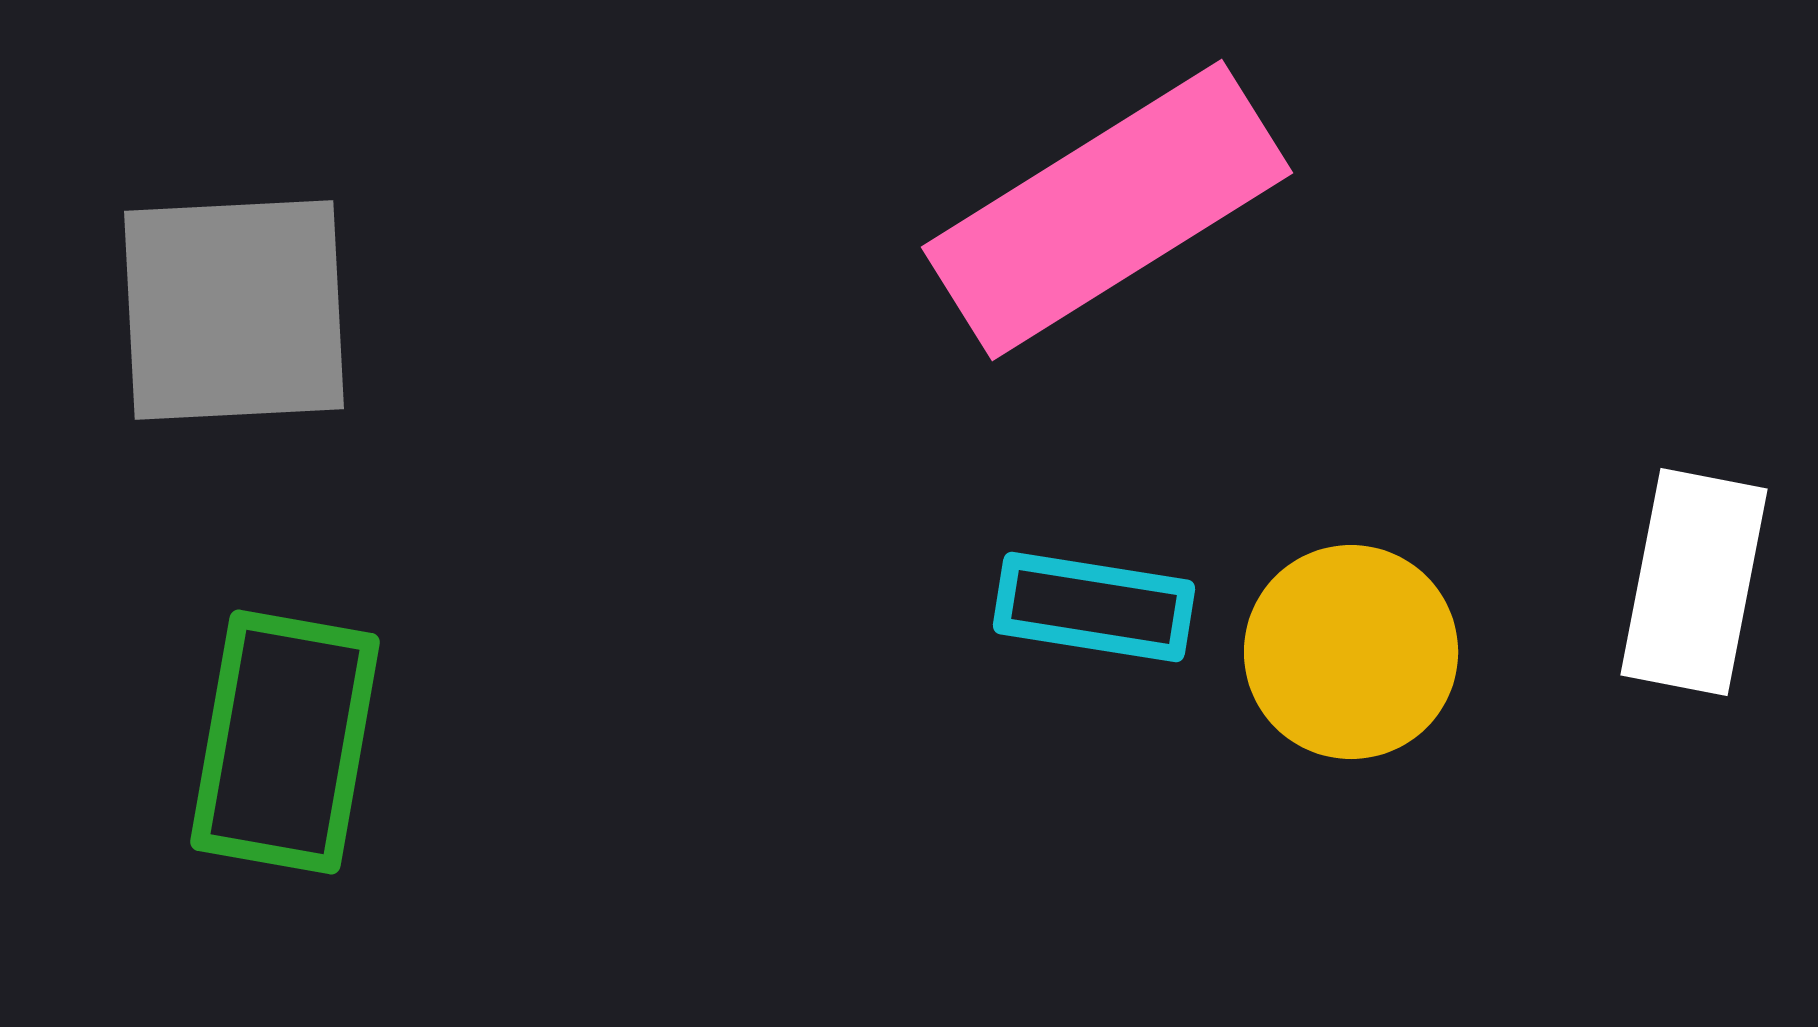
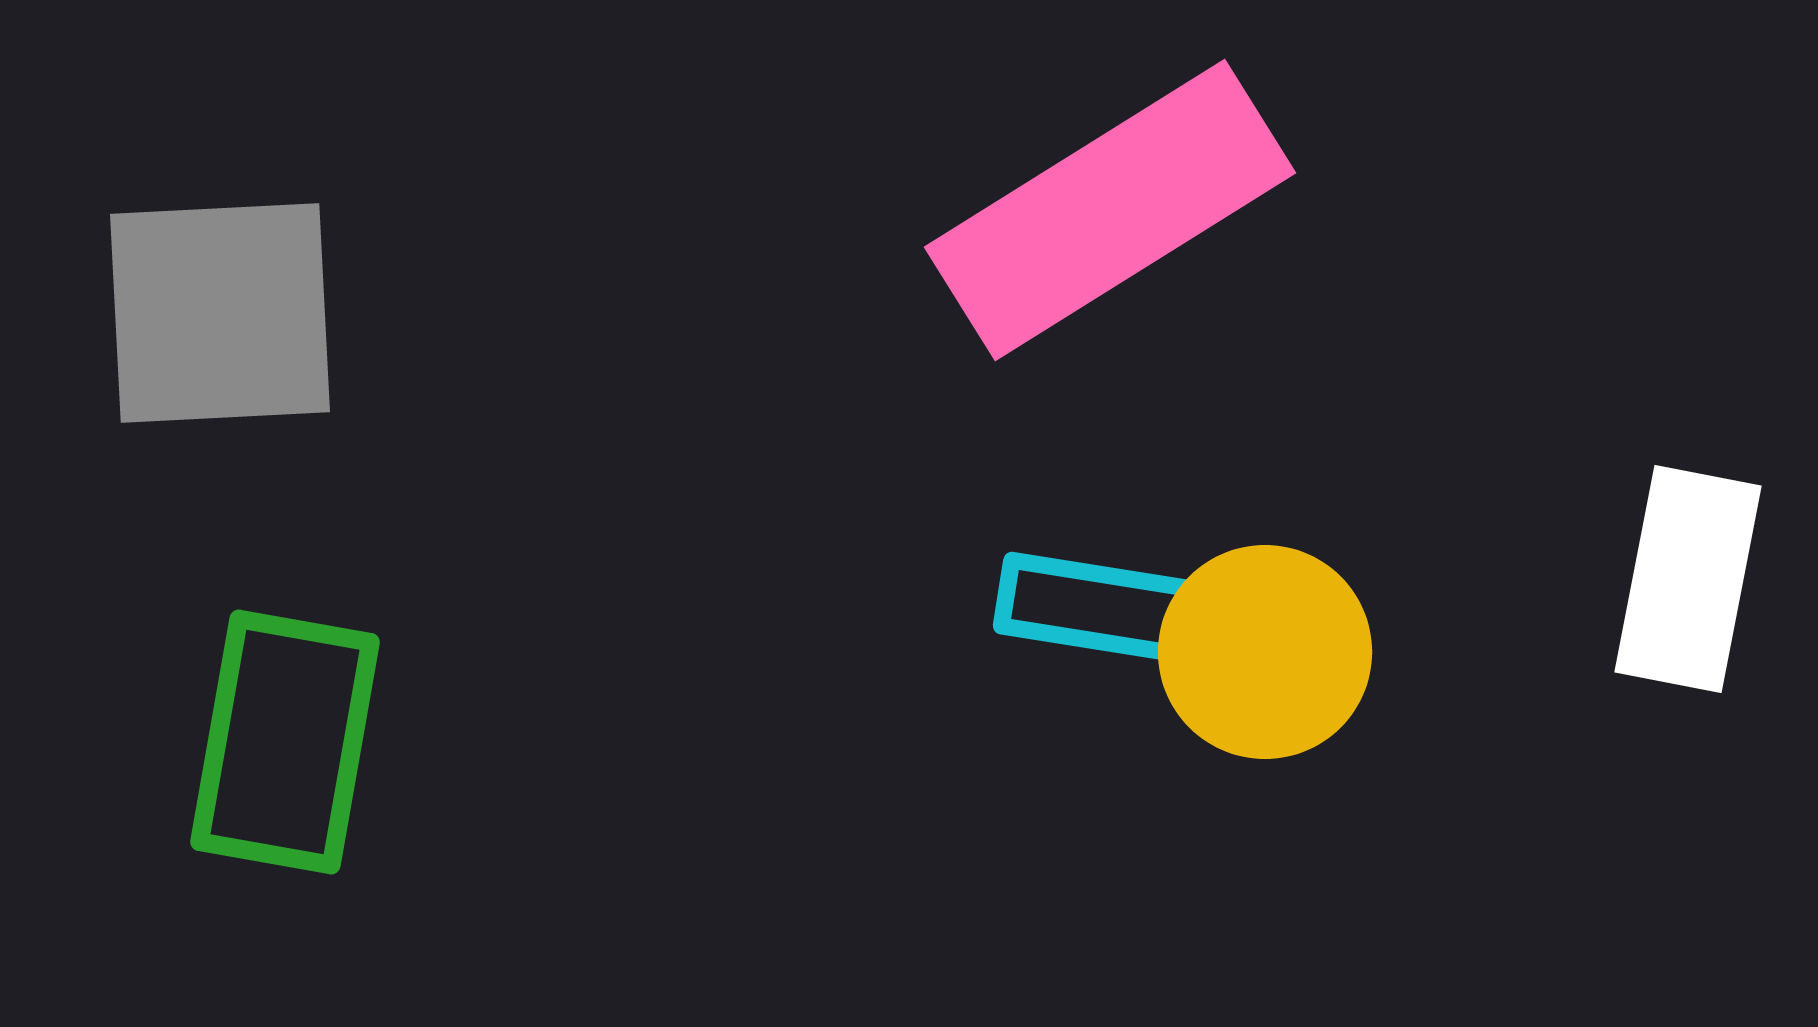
pink rectangle: moved 3 px right
gray square: moved 14 px left, 3 px down
white rectangle: moved 6 px left, 3 px up
yellow circle: moved 86 px left
